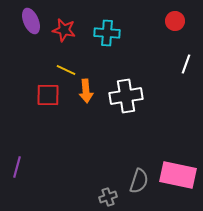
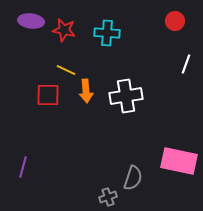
purple ellipse: rotated 60 degrees counterclockwise
purple line: moved 6 px right
pink rectangle: moved 1 px right, 14 px up
gray semicircle: moved 6 px left, 3 px up
